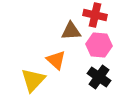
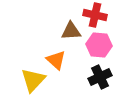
black cross: moved 1 px right; rotated 30 degrees clockwise
